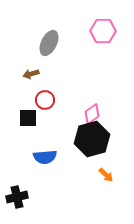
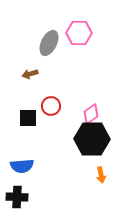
pink hexagon: moved 24 px left, 2 px down
brown arrow: moved 1 px left
red circle: moved 6 px right, 6 px down
pink diamond: moved 1 px left
black hexagon: rotated 16 degrees clockwise
blue semicircle: moved 23 px left, 9 px down
orange arrow: moved 5 px left; rotated 35 degrees clockwise
black cross: rotated 15 degrees clockwise
